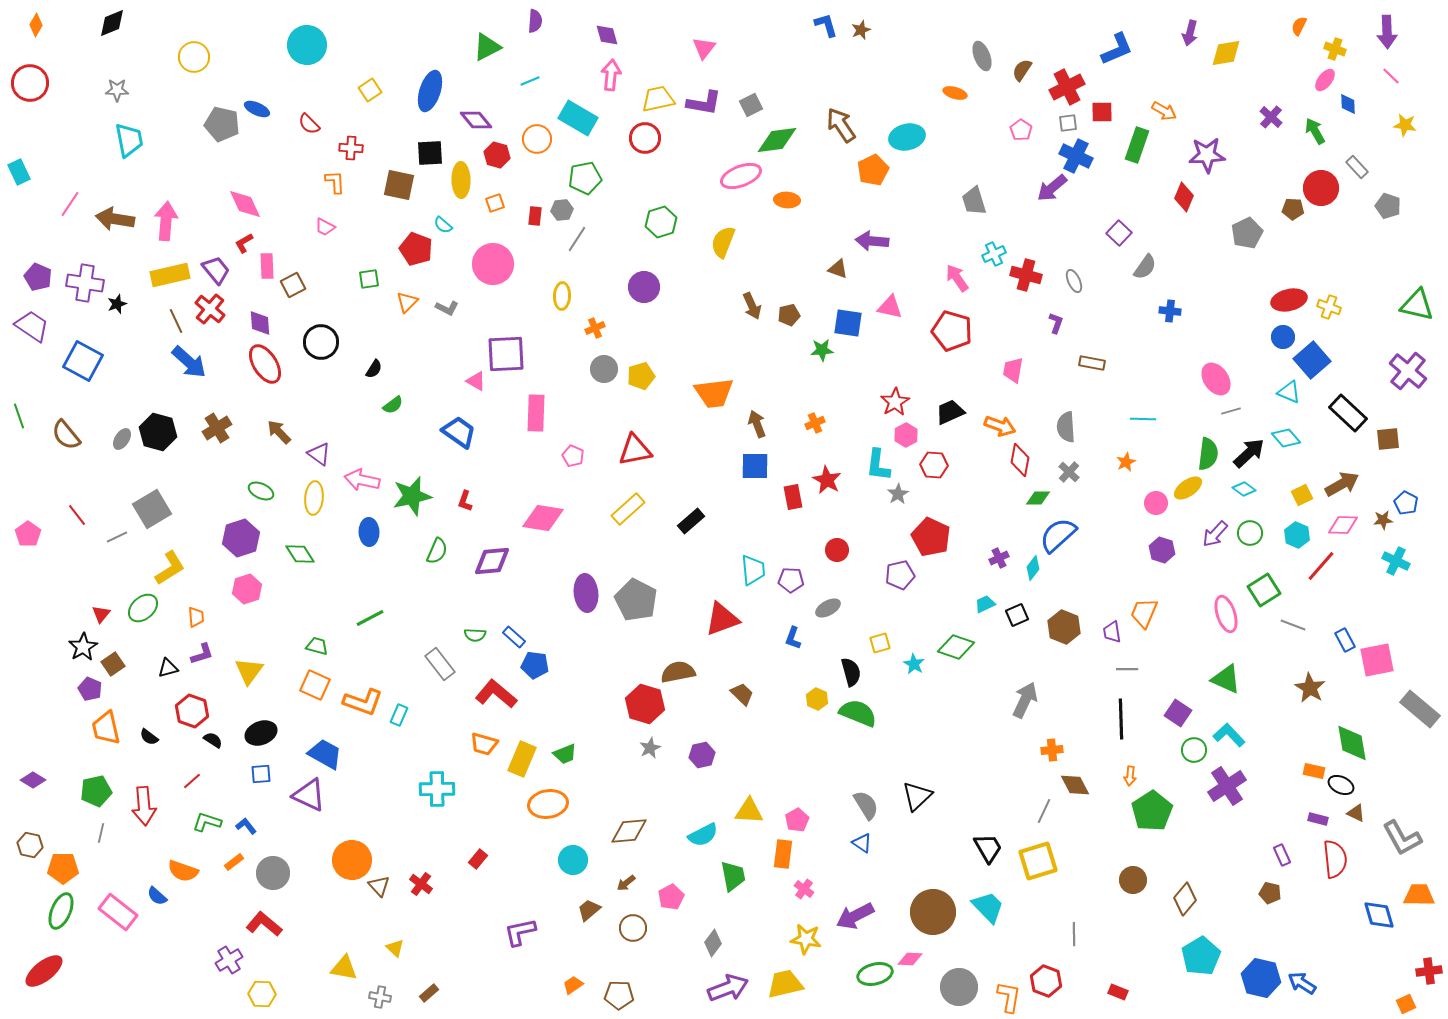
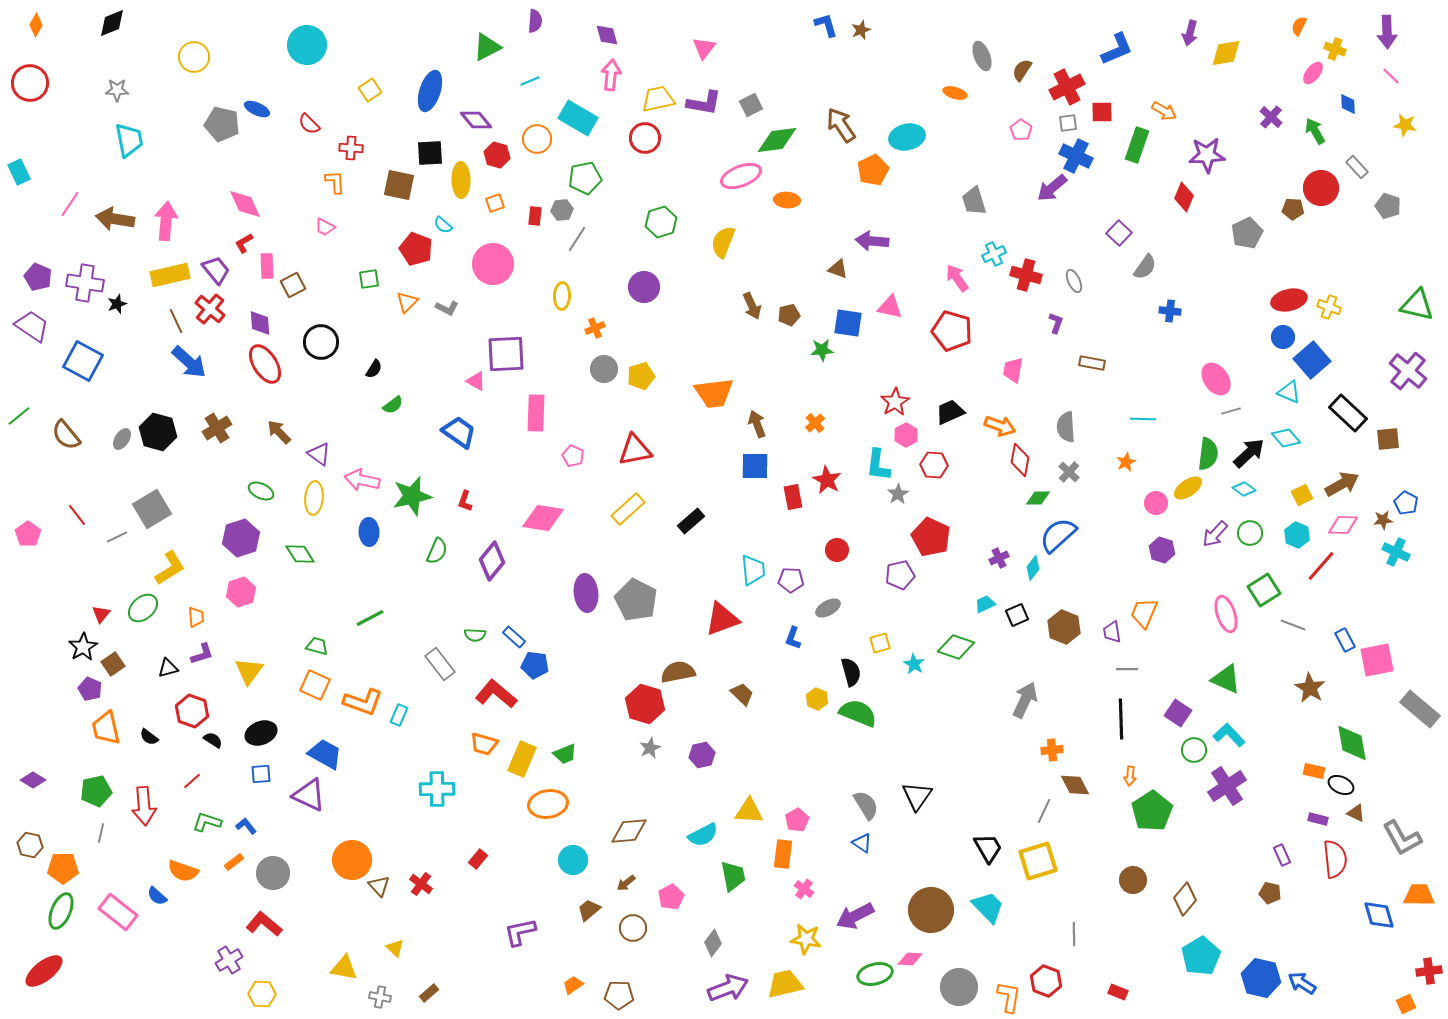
pink ellipse at (1325, 80): moved 12 px left, 7 px up
green line at (19, 416): rotated 70 degrees clockwise
orange cross at (815, 423): rotated 18 degrees counterclockwise
purple diamond at (492, 561): rotated 45 degrees counterclockwise
cyan cross at (1396, 561): moved 9 px up
pink hexagon at (247, 589): moved 6 px left, 3 px down
black triangle at (917, 796): rotated 12 degrees counterclockwise
brown circle at (933, 912): moved 2 px left, 2 px up
